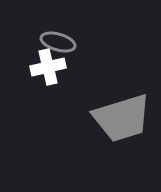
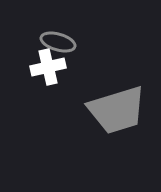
gray trapezoid: moved 5 px left, 8 px up
